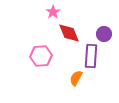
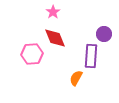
red diamond: moved 14 px left, 5 px down
pink hexagon: moved 9 px left, 2 px up
